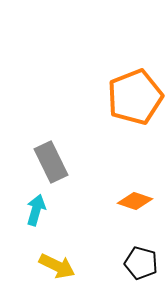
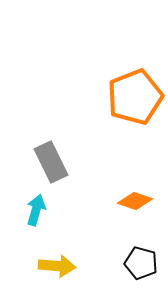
yellow arrow: rotated 21 degrees counterclockwise
